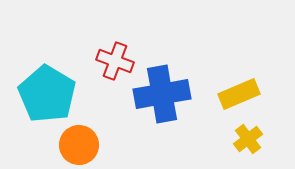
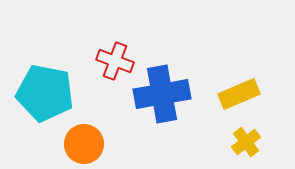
cyan pentagon: moved 2 px left, 1 px up; rotated 20 degrees counterclockwise
yellow cross: moved 2 px left, 3 px down
orange circle: moved 5 px right, 1 px up
